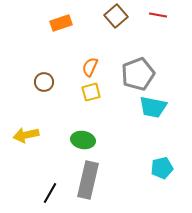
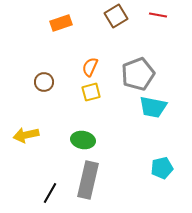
brown square: rotated 10 degrees clockwise
